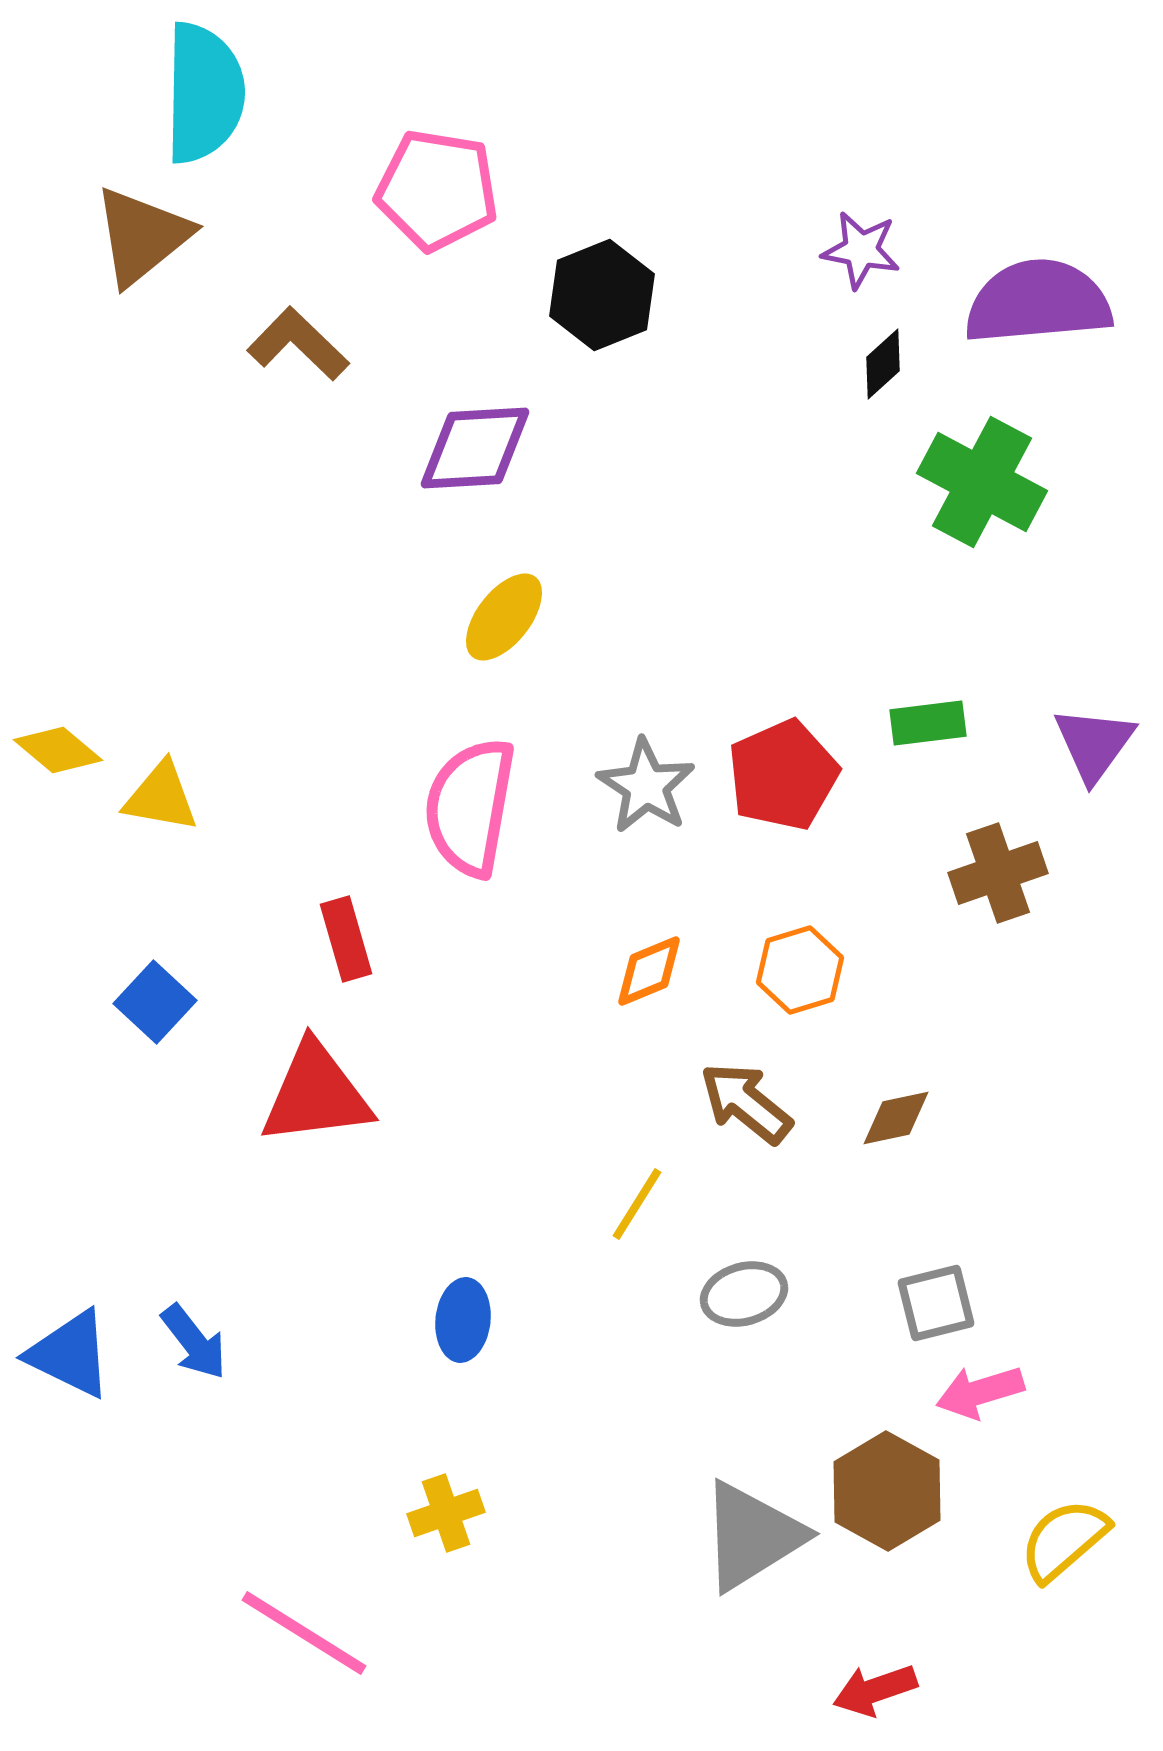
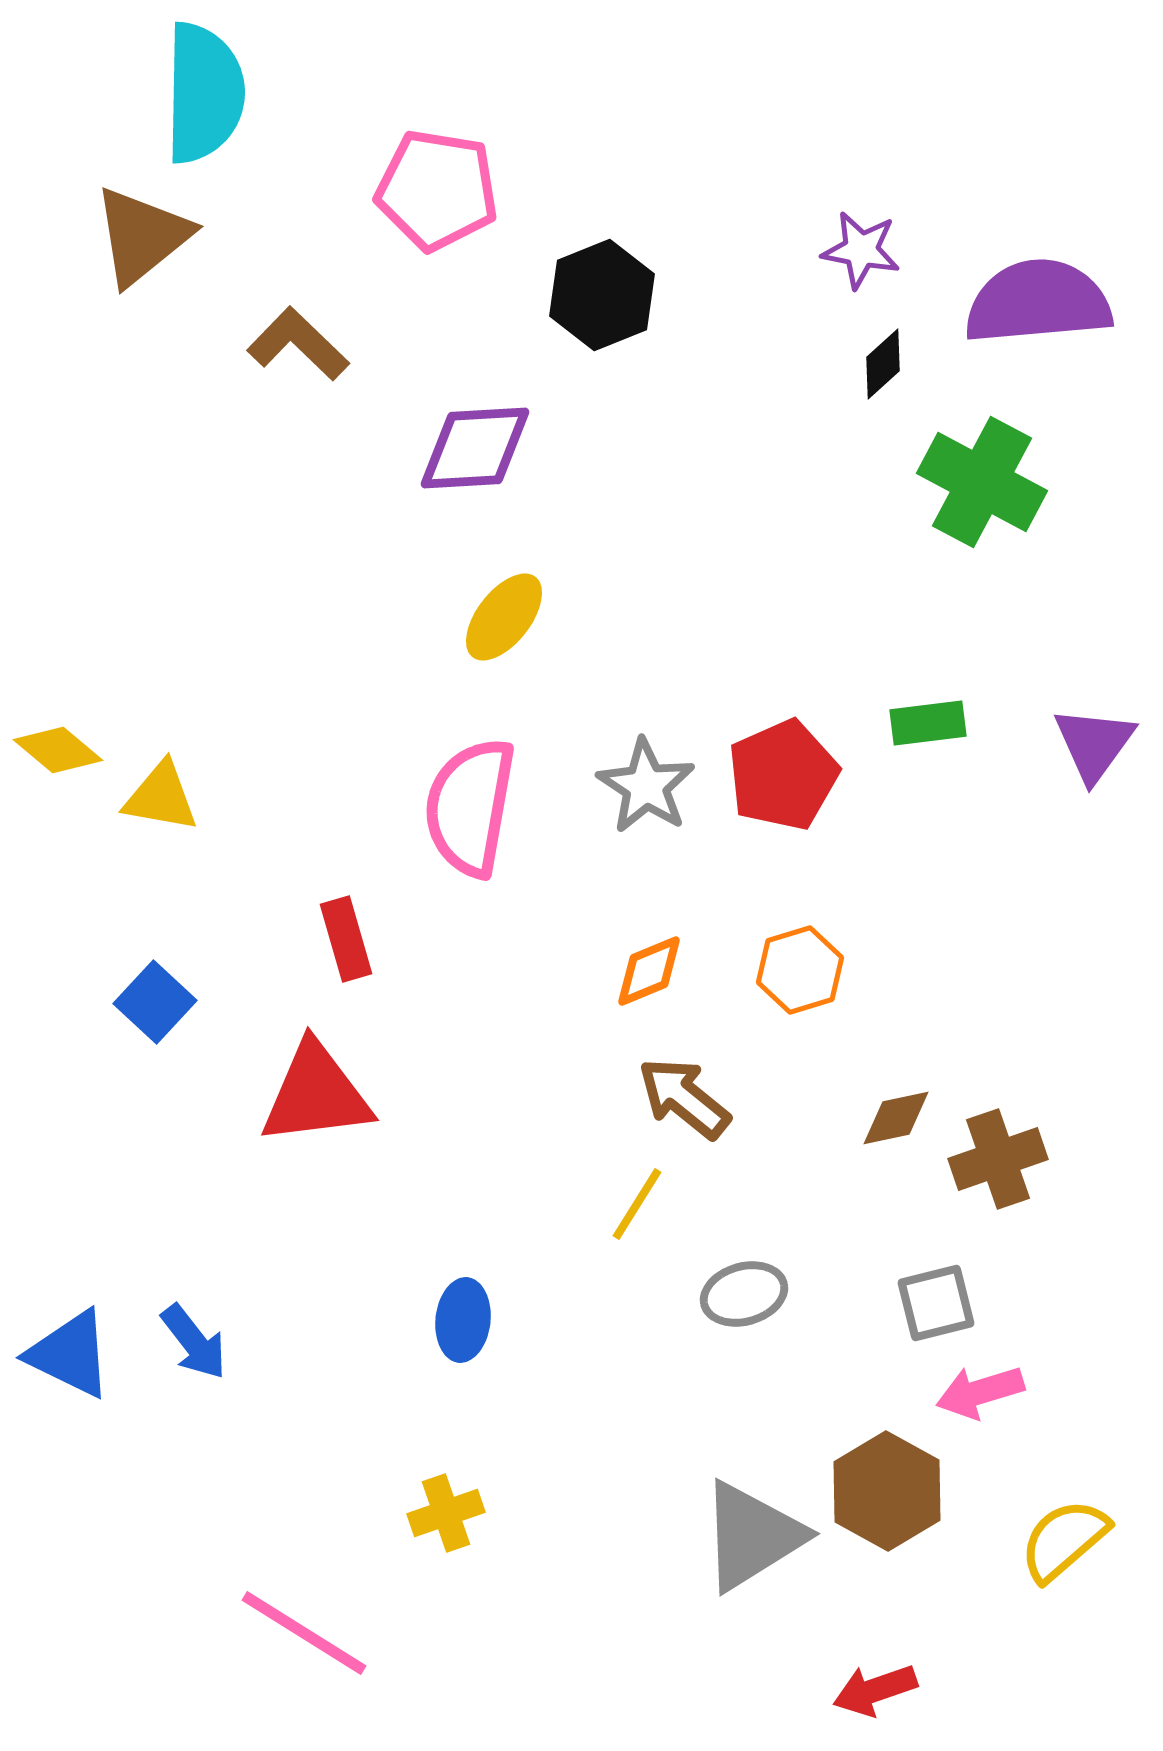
brown cross: moved 286 px down
brown arrow: moved 62 px left, 5 px up
